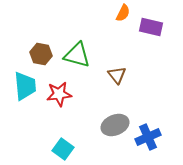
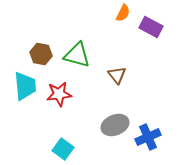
purple rectangle: rotated 15 degrees clockwise
